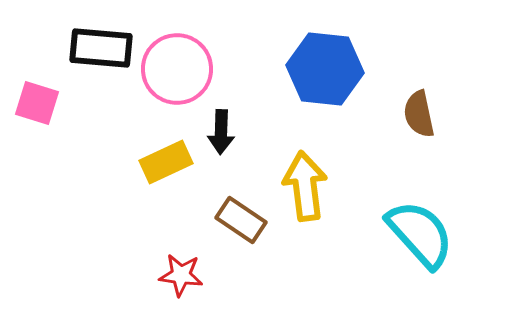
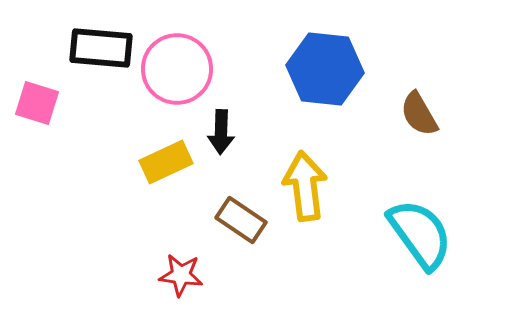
brown semicircle: rotated 18 degrees counterclockwise
cyan semicircle: rotated 6 degrees clockwise
